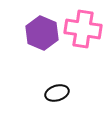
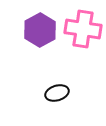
purple hexagon: moved 2 px left, 3 px up; rotated 8 degrees clockwise
